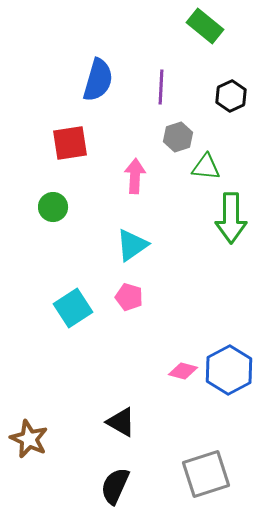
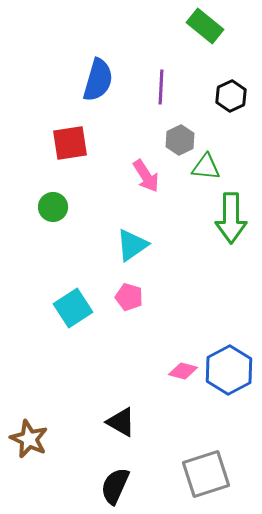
gray hexagon: moved 2 px right, 3 px down; rotated 8 degrees counterclockwise
pink arrow: moved 11 px right; rotated 144 degrees clockwise
